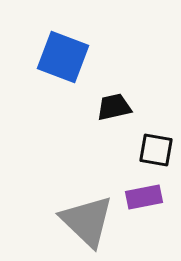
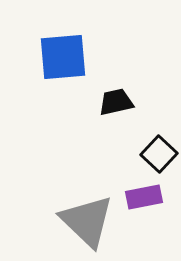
blue square: rotated 26 degrees counterclockwise
black trapezoid: moved 2 px right, 5 px up
black square: moved 3 px right, 4 px down; rotated 33 degrees clockwise
